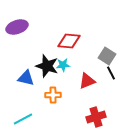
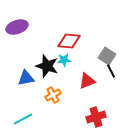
cyan star: moved 1 px right, 5 px up
black line: moved 2 px up
blue triangle: rotated 24 degrees counterclockwise
orange cross: rotated 28 degrees counterclockwise
